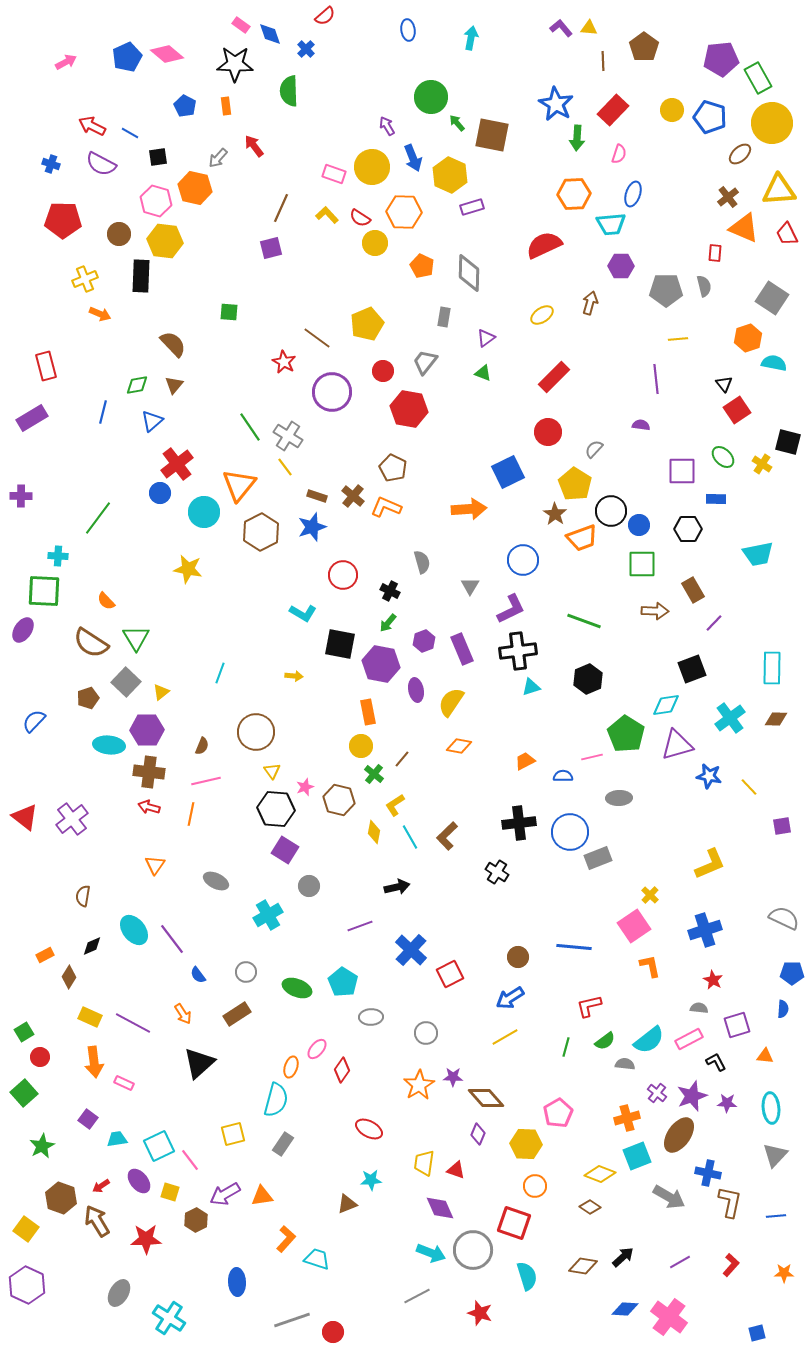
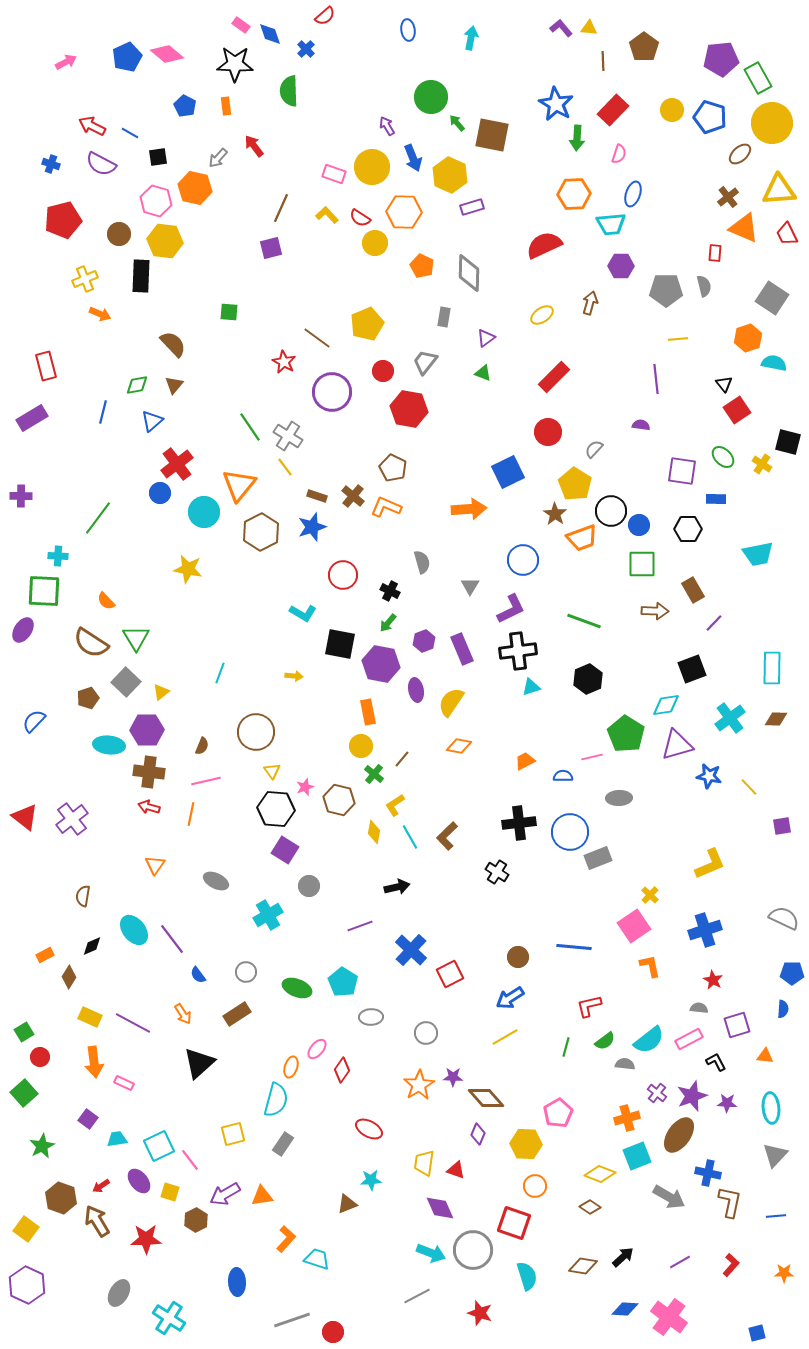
red pentagon at (63, 220): rotated 15 degrees counterclockwise
purple square at (682, 471): rotated 8 degrees clockwise
